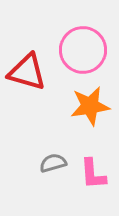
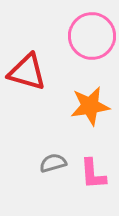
pink circle: moved 9 px right, 14 px up
